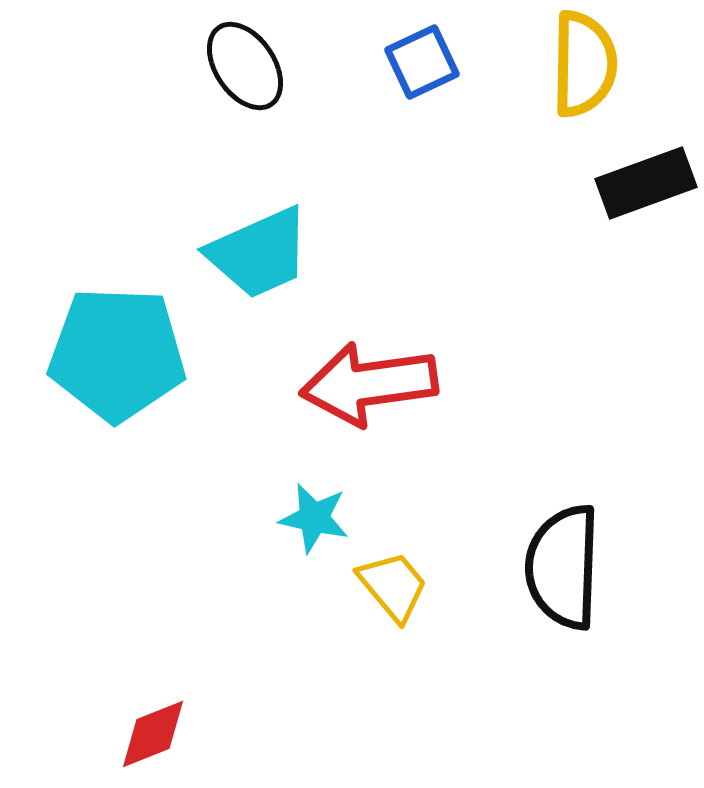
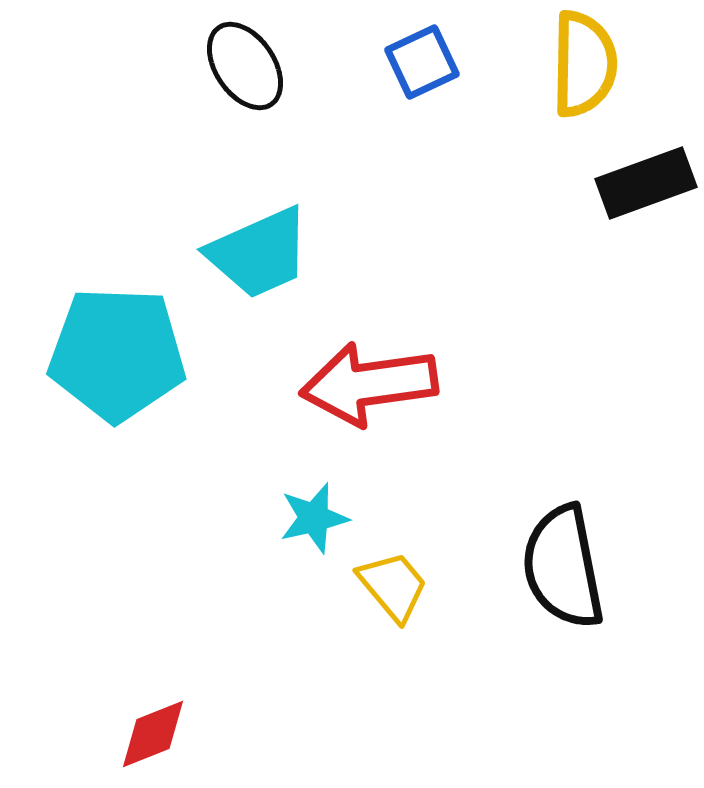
cyan star: rotated 26 degrees counterclockwise
black semicircle: rotated 13 degrees counterclockwise
